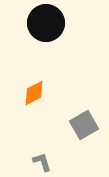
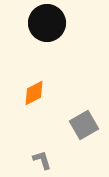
black circle: moved 1 px right
gray L-shape: moved 2 px up
